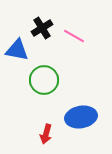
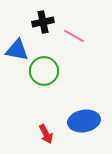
black cross: moved 1 px right, 6 px up; rotated 20 degrees clockwise
green circle: moved 9 px up
blue ellipse: moved 3 px right, 4 px down
red arrow: rotated 42 degrees counterclockwise
